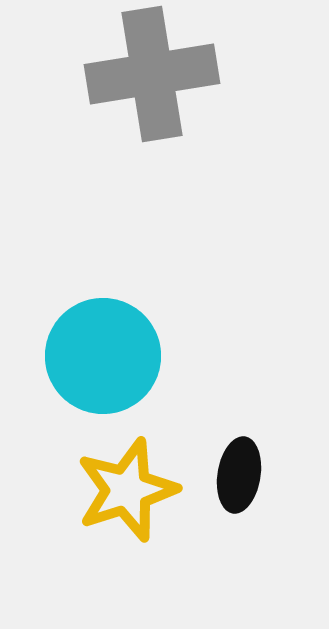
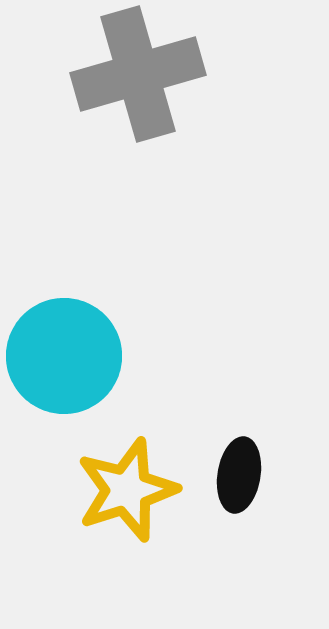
gray cross: moved 14 px left; rotated 7 degrees counterclockwise
cyan circle: moved 39 px left
